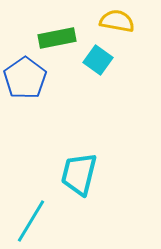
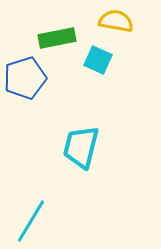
yellow semicircle: moved 1 px left
cyan square: rotated 12 degrees counterclockwise
blue pentagon: rotated 18 degrees clockwise
cyan trapezoid: moved 2 px right, 27 px up
